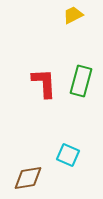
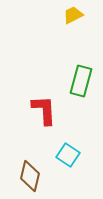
red L-shape: moved 27 px down
cyan square: rotated 10 degrees clockwise
brown diamond: moved 2 px right, 2 px up; rotated 68 degrees counterclockwise
